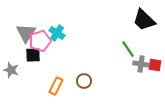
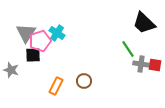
black trapezoid: moved 3 px down
